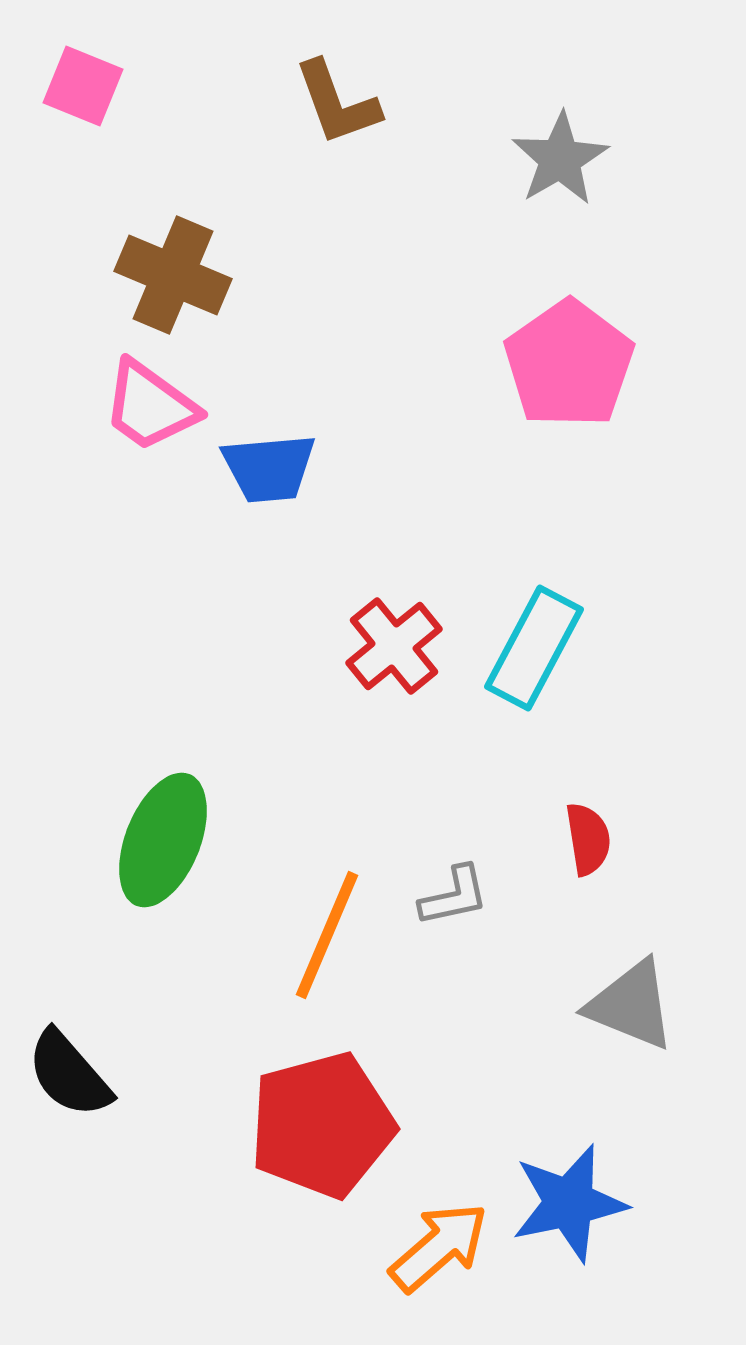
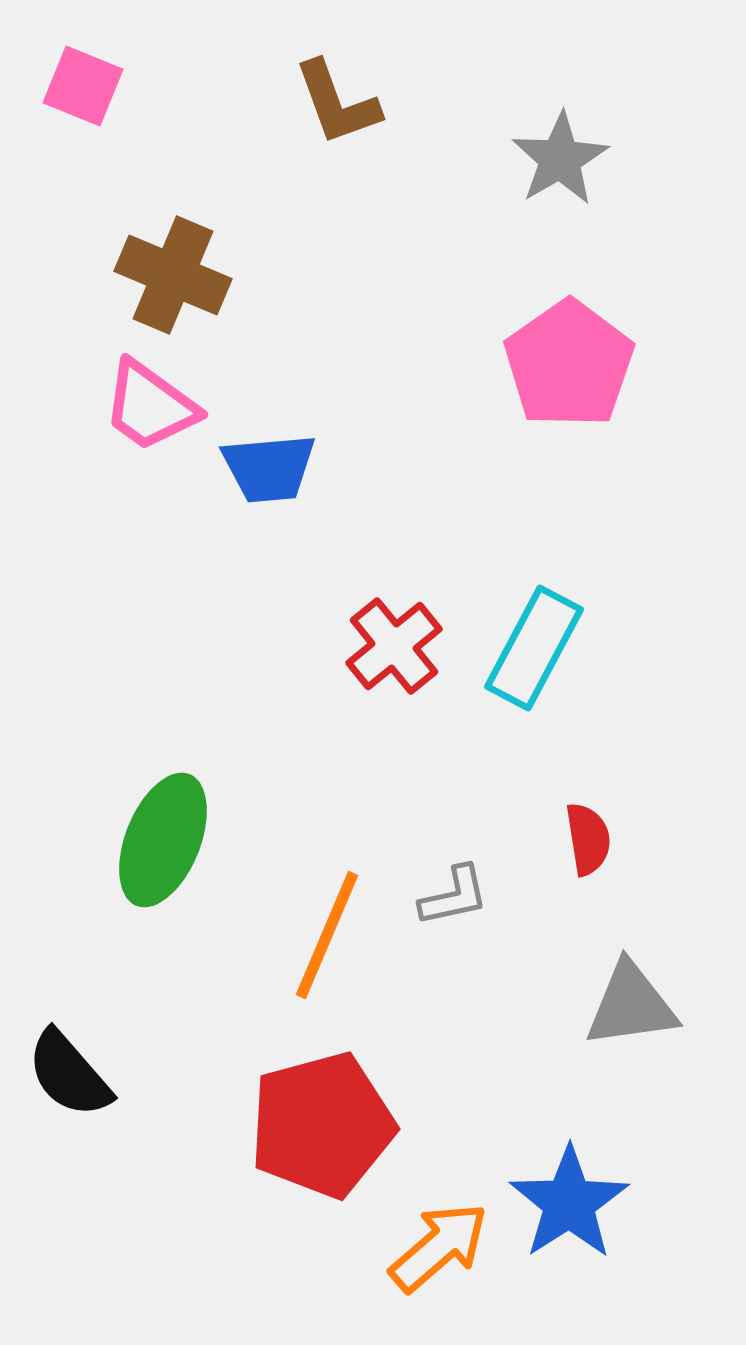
gray triangle: rotated 30 degrees counterclockwise
blue star: rotated 21 degrees counterclockwise
